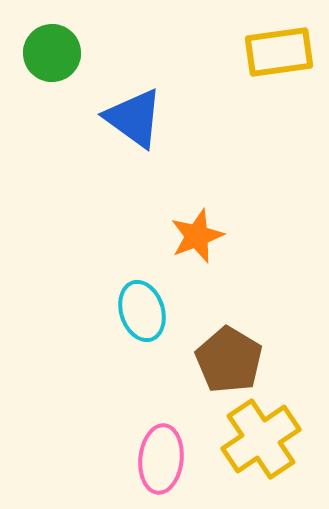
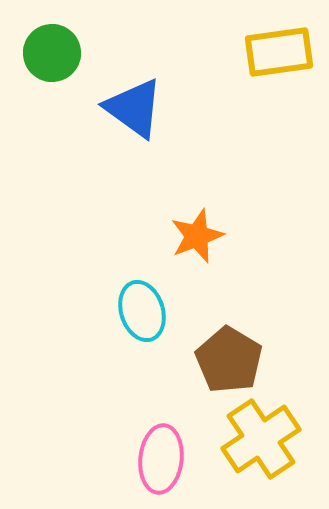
blue triangle: moved 10 px up
